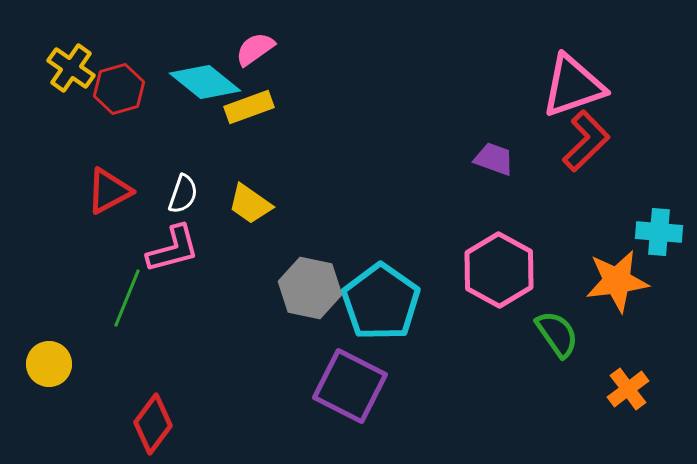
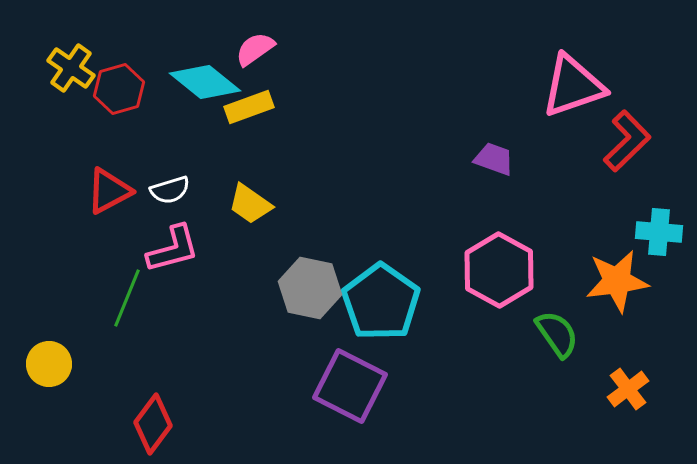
red L-shape: moved 41 px right
white semicircle: moved 13 px left, 4 px up; rotated 54 degrees clockwise
